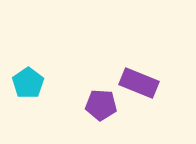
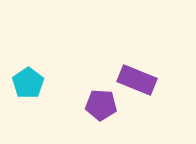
purple rectangle: moved 2 px left, 3 px up
